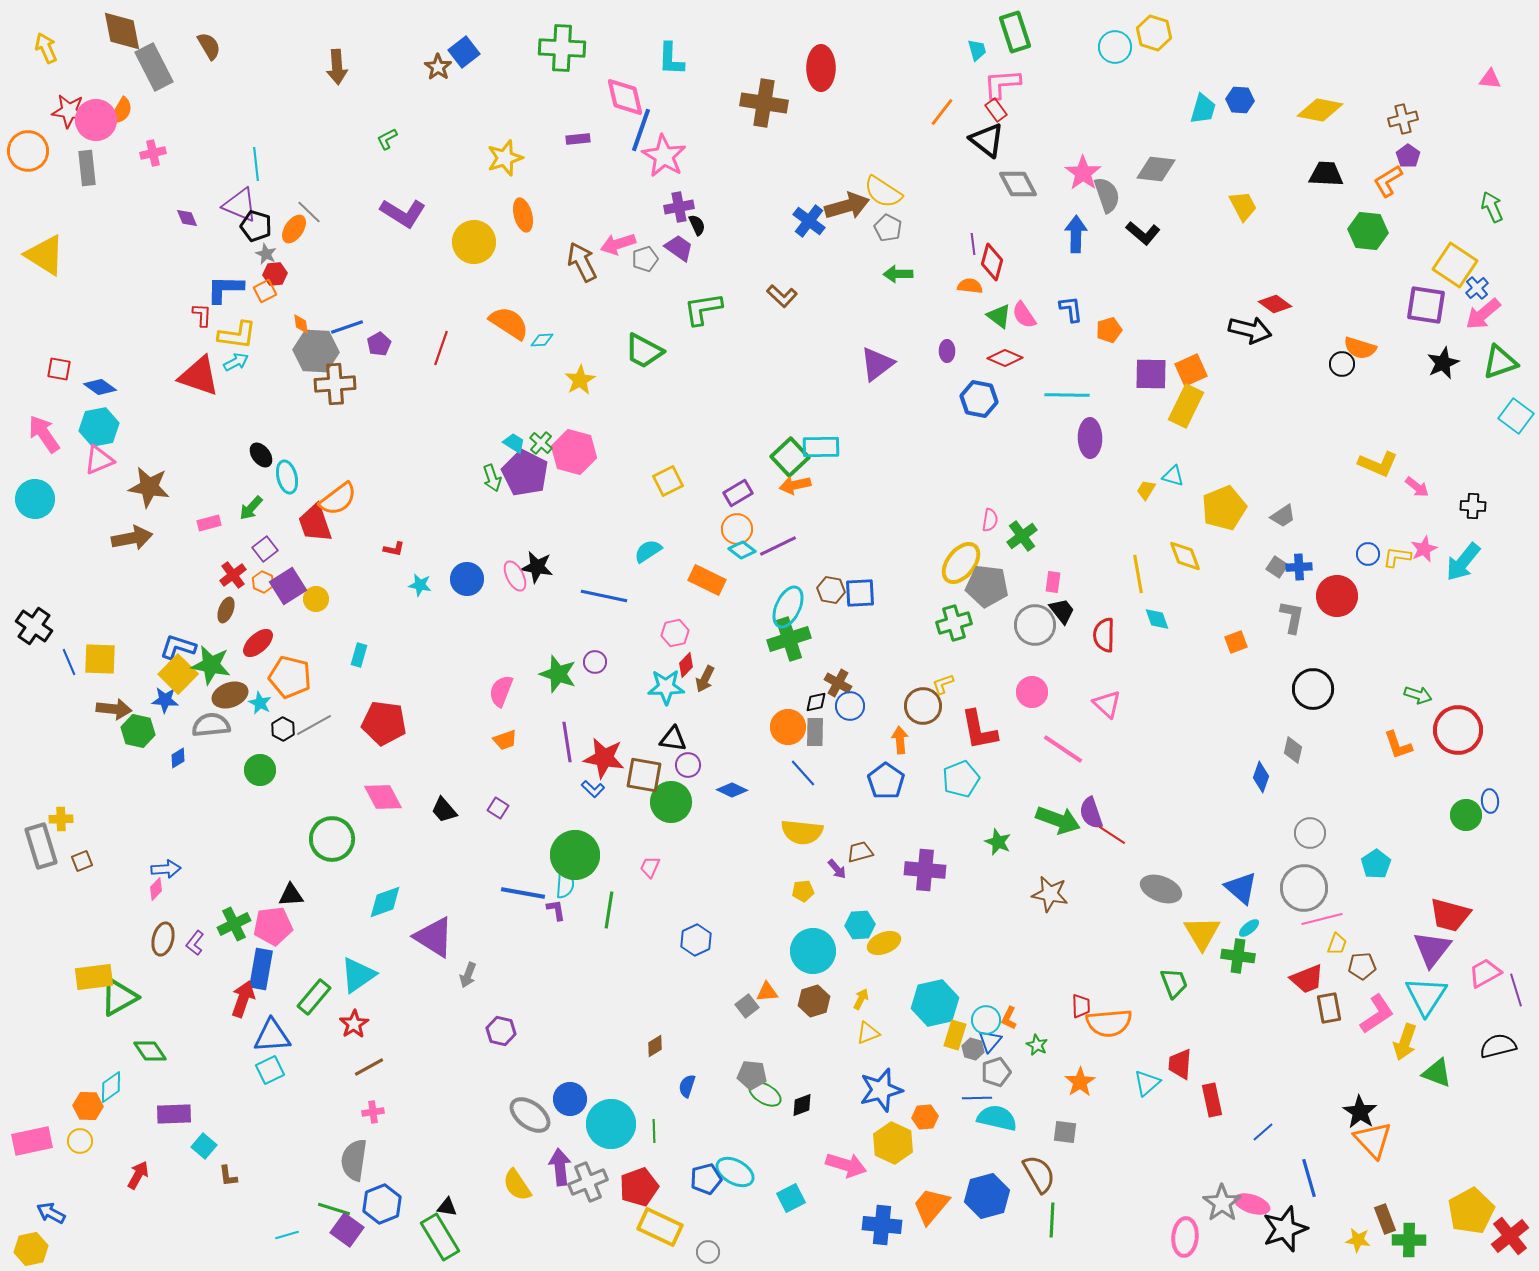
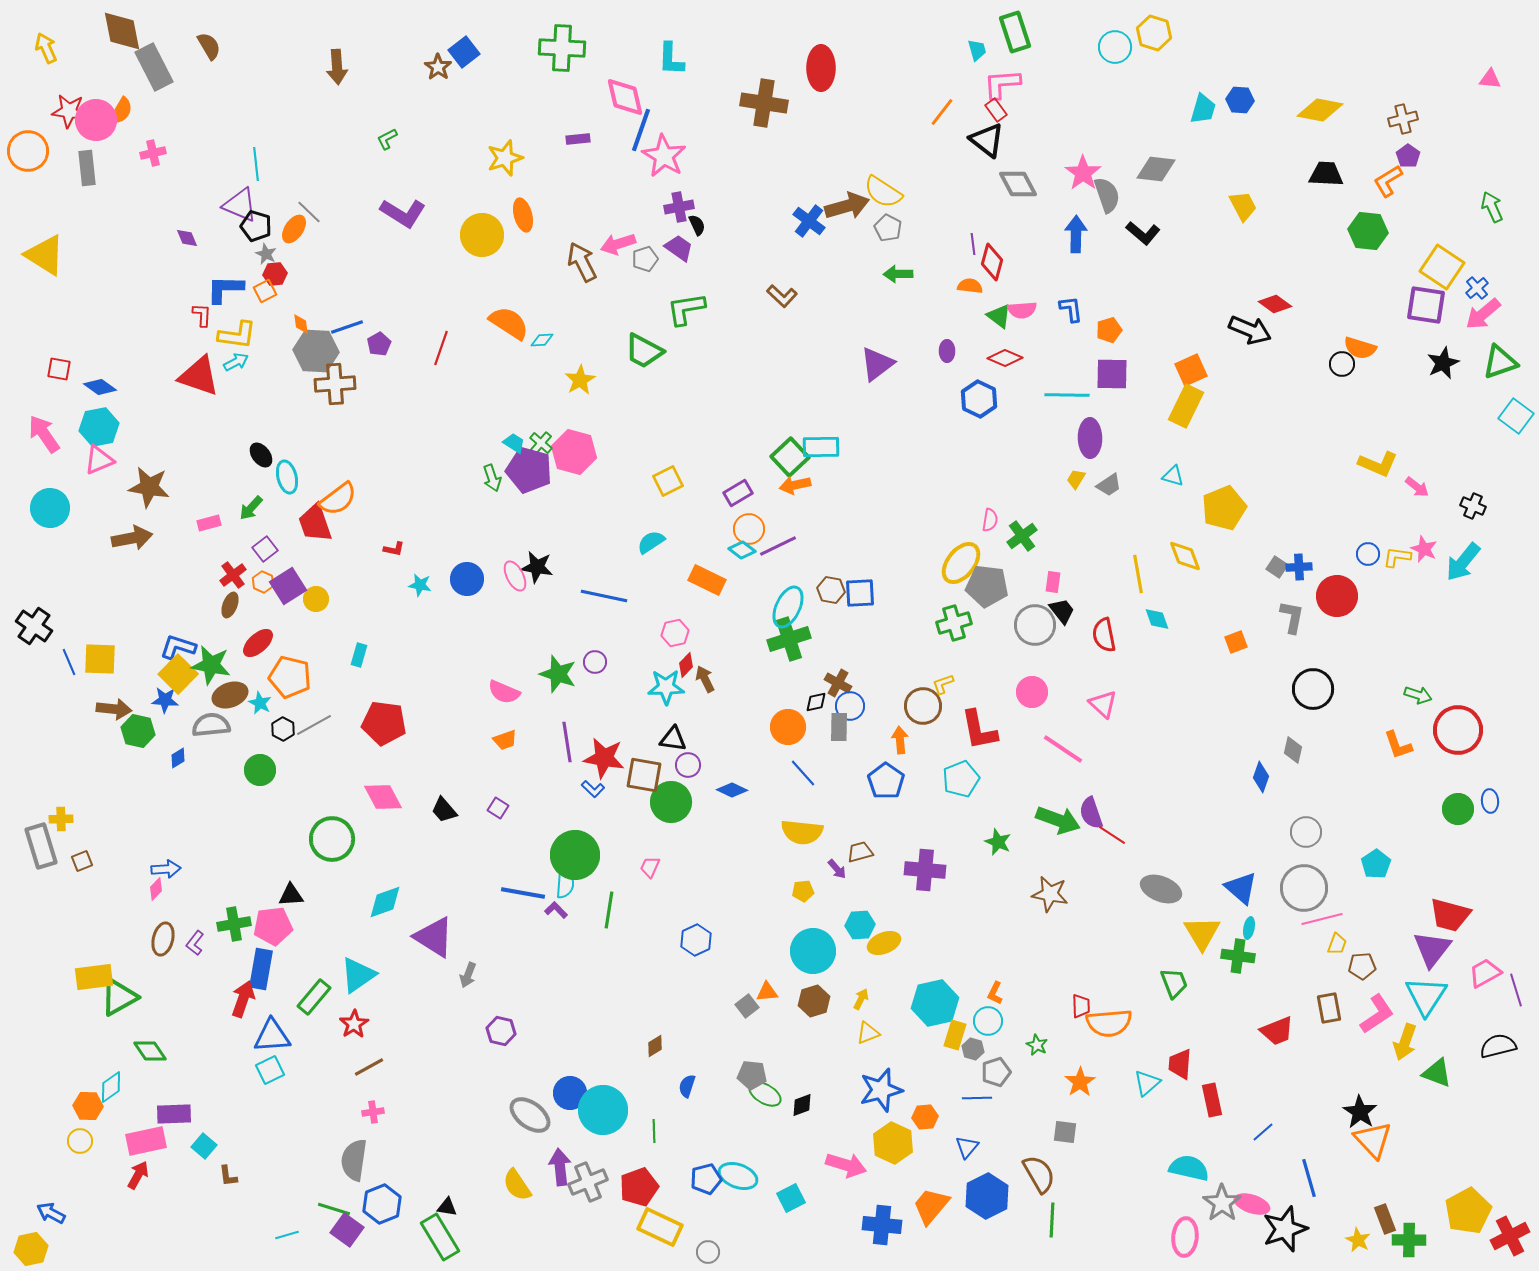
purple diamond at (187, 218): moved 20 px down
yellow circle at (474, 242): moved 8 px right, 7 px up
yellow square at (1455, 265): moved 13 px left, 2 px down
green L-shape at (703, 309): moved 17 px left
pink semicircle at (1024, 315): moved 2 px left, 5 px up; rotated 60 degrees counterclockwise
black arrow at (1250, 330): rotated 9 degrees clockwise
purple square at (1151, 374): moved 39 px left
blue hexagon at (979, 399): rotated 15 degrees clockwise
purple pentagon at (525, 473): moved 4 px right, 3 px up; rotated 12 degrees counterclockwise
yellow trapezoid at (1146, 490): moved 70 px left, 11 px up
cyan circle at (35, 499): moved 15 px right, 9 px down
black cross at (1473, 506): rotated 20 degrees clockwise
gray trapezoid at (1283, 516): moved 174 px left, 31 px up
orange circle at (737, 529): moved 12 px right
pink star at (1424, 549): rotated 24 degrees counterclockwise
cyan semicircle at (648, 551): moved 3 px right, 9 px up
brown ellipse at (226, 610): moved 4 px right, 5 px up
red semicircle at (1104, 635): rotated 12 degrees counterclockwise
brown arrow at (705, 679): rotated 128 degrees clockwise
pink semicircle at (501, 691): moved 3 px right, 1 px down; rotated 88 degrees counterclockwise
pink triangle at (1107, 704): moved 4 px left
gray rectangle at (815, 732): moved 24 px right, 5 px up
green circle at (1466, 815): moved 8 px left, 6 px up
gray circle at (1310, 833): moved 4 px left, 1 px up
purple L-shape at (556, 910): rotated 35 degrees counterclockwise
green cross at (234, 924): rotated 16 degrees clockwise
cyan ellipse at (1249, 928): rotated 40 degrees counterclockwise
red trapezoid at (1307, 979): moved 30 px left, 52 px down
orange L-shape at (1009, 1018): moved 14 px left, 25 px up
cyan circle at (986, 1020): moved 2 px right, 1 px down
blue triangle at (990, 1041): moved 23 px left, 106 px down
blue circle at (570, 1099): moved 6 px up
cyan semicircle at (997, 1118): moved 192 px right, 50 px down
cyan circle at (611, 1124): moved 8 px left, 14 px up
pink rectangle at (32, 1141): moved 114 px right
cyan ellipse at (735, 1172): moved 3 px right, 4 px down; rotated 9 degrees counterclockwise
blue hexagon at (987, 1196): rotated 12 degrees counterclockwise
yellow pentagon at (1471, 1211): moved 3 px left
red cross at (1510, 1236): rotated 12 degrees clockwise
yellow star at (1358, 1240): rotated 20 degrees clockwise
